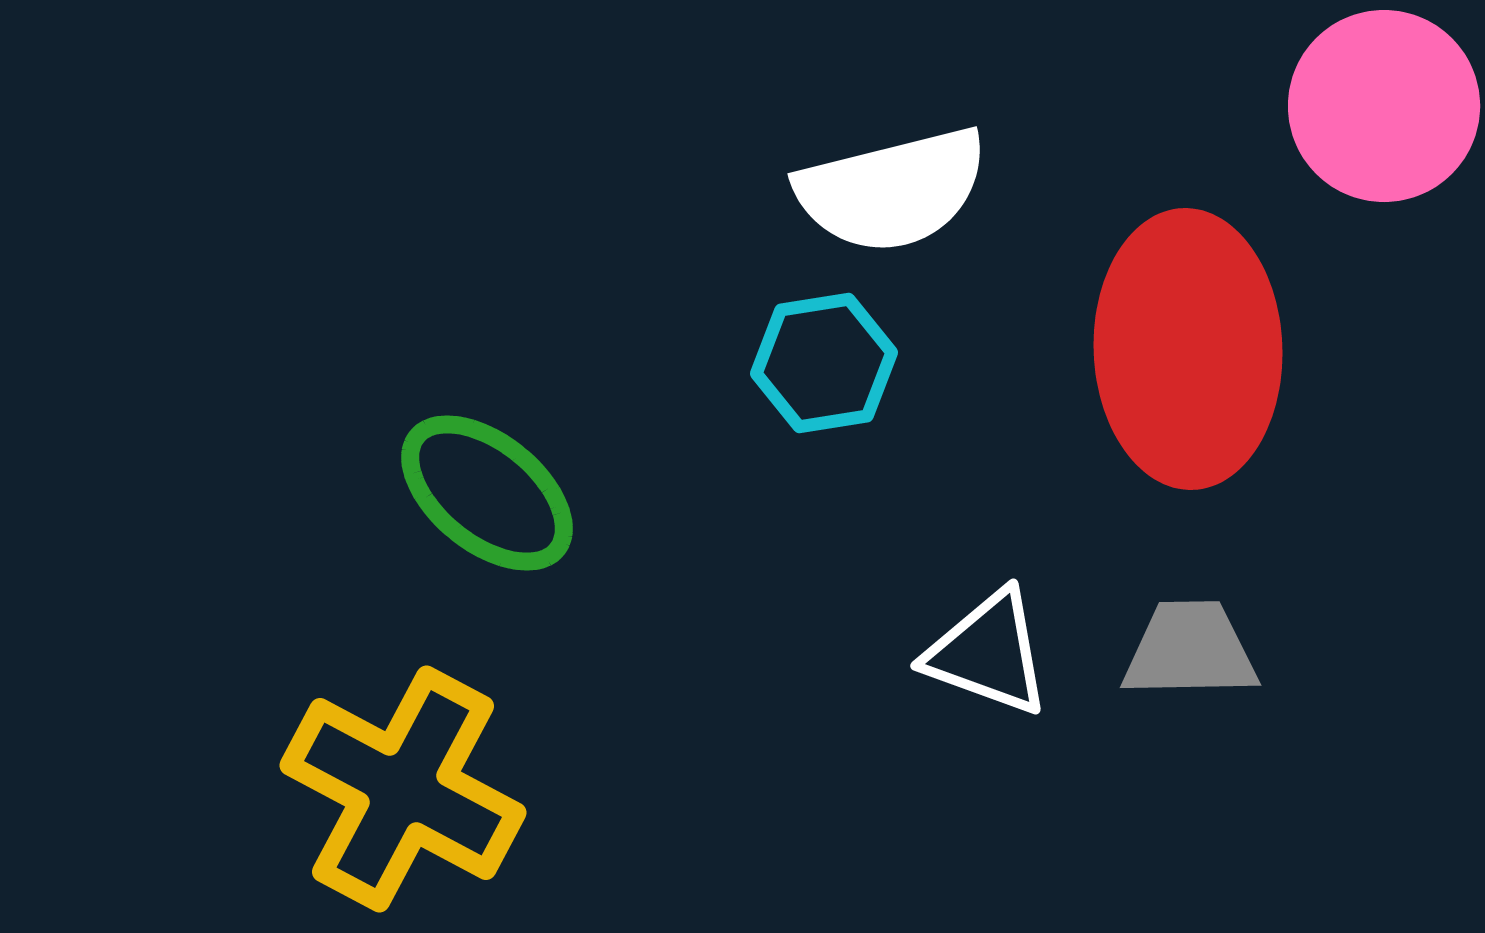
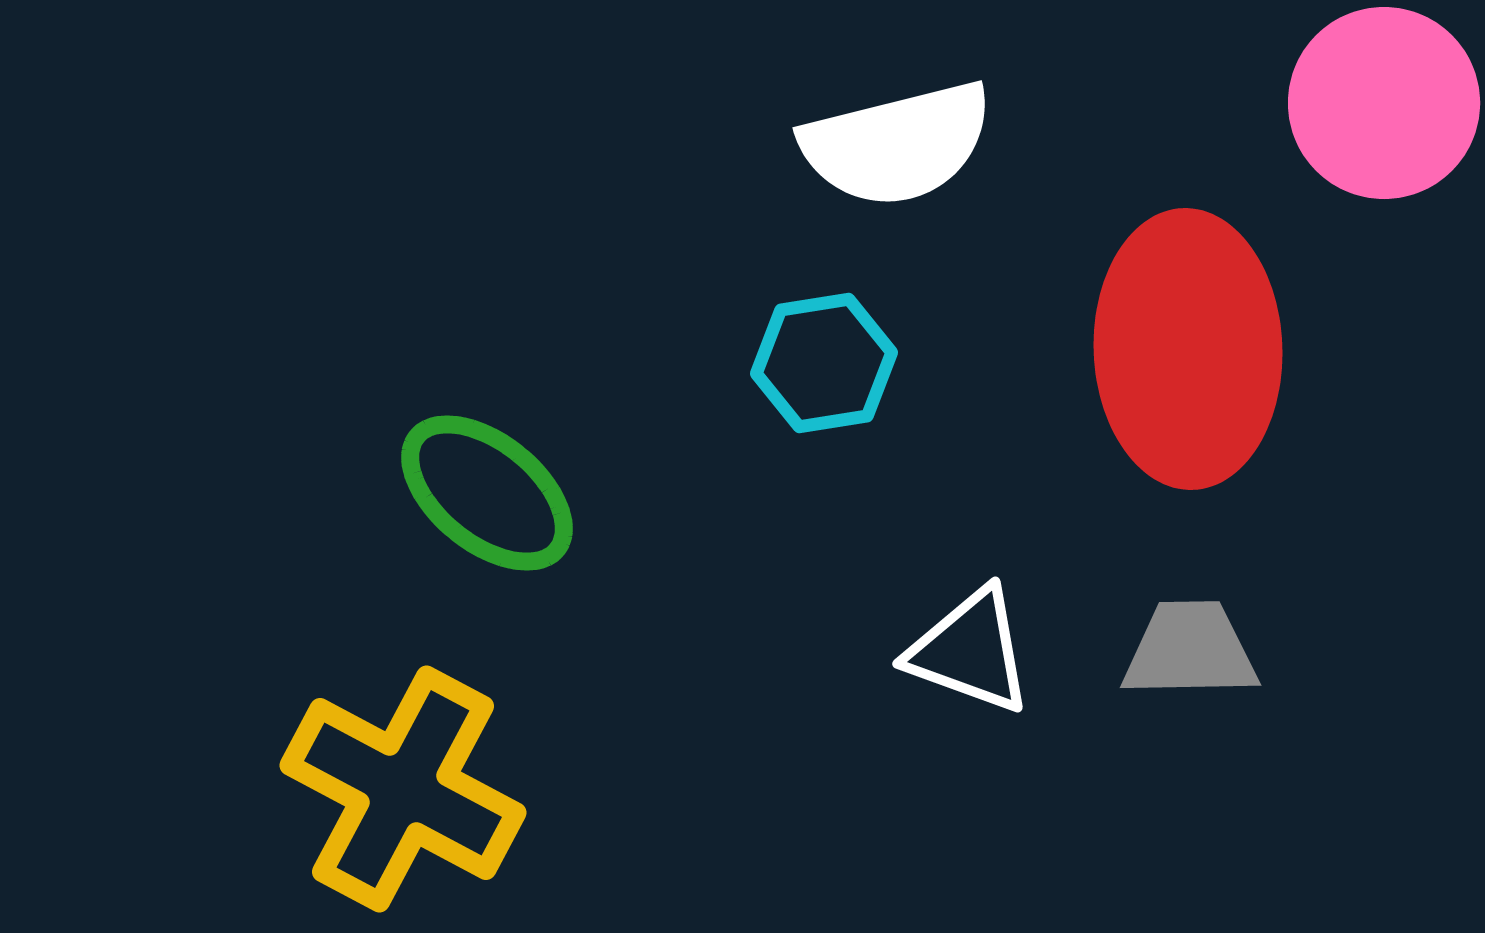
pink circle: moved 3 px up
white semicircle: moved 5 px right, 46 px up
white triangle: moved 18 px left, 2 px up
